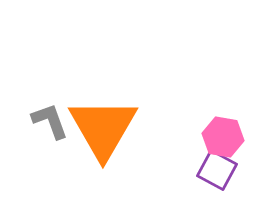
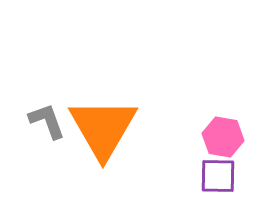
gray L-shape: moved 3 px left
purple square: moved 1 px right, 6 px down; rotated 27 degrees counterclockwise
